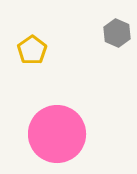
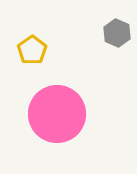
pink circle: moved 20 px up
